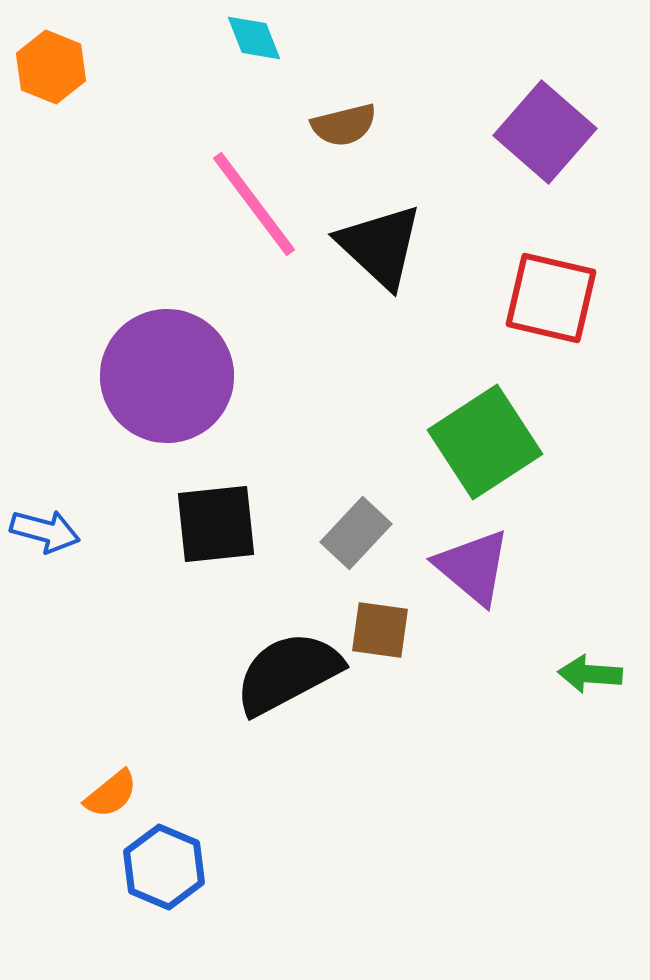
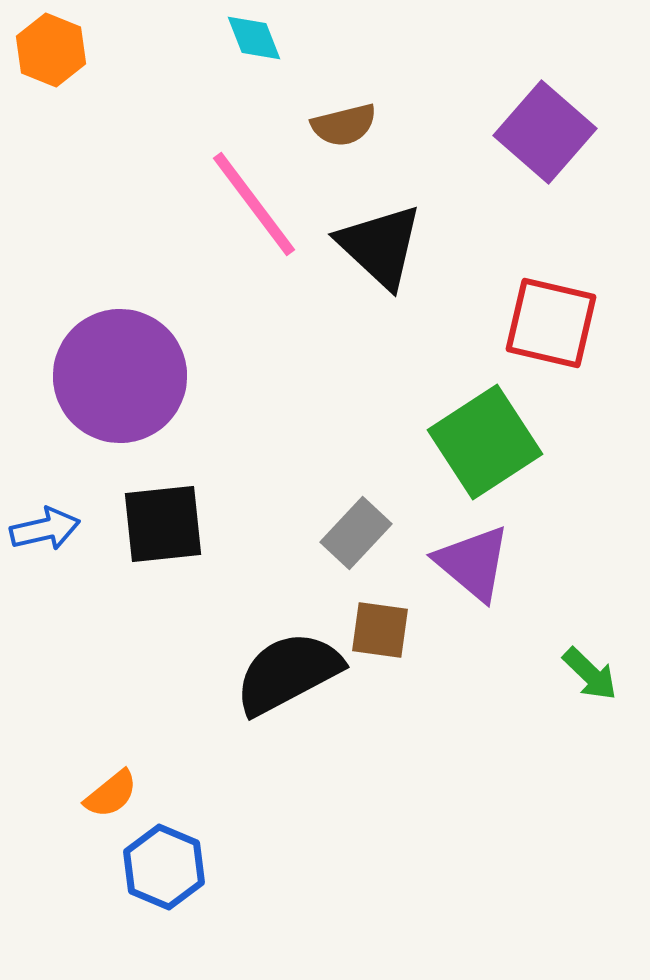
orange hexagon: moved 17 px up
red square: moved 25 px down
purple circle: moved 47 px left
black square: moved 53 px left
blue arrow: moved 2 px up; rotated 28 degrees counterclockwise
purple triangle: moved 4 px up
green arrow: rotated 140 degrees counterclockwise
